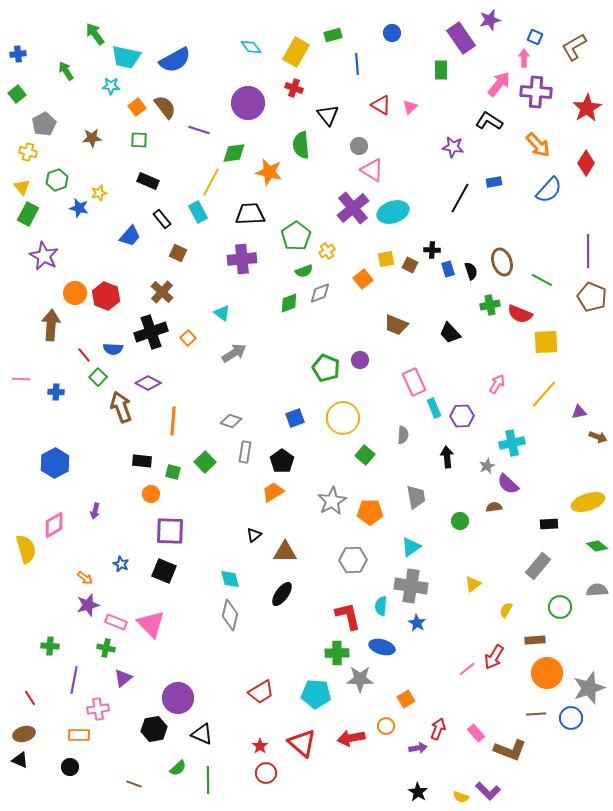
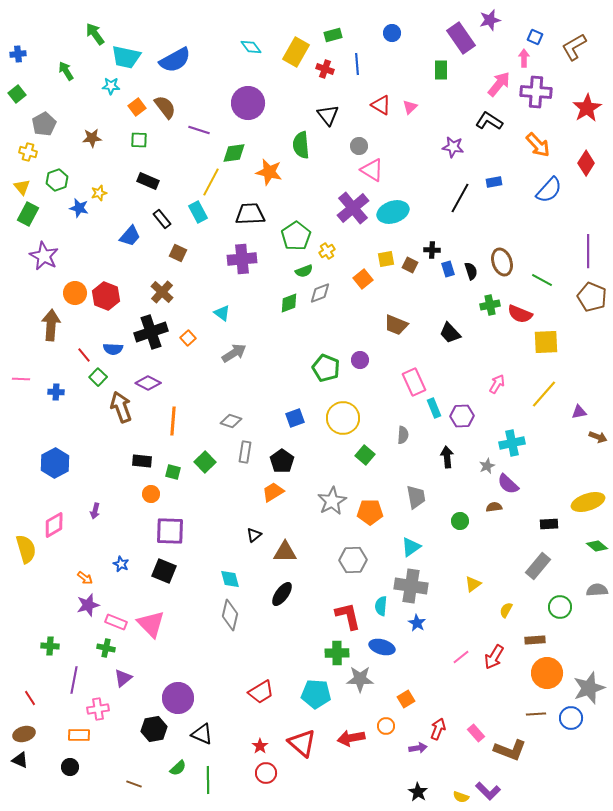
red cross at (294, 88): moved 31 px right, 19 px up
pink line at (467, 669): moved 6 px left, 12 px up
